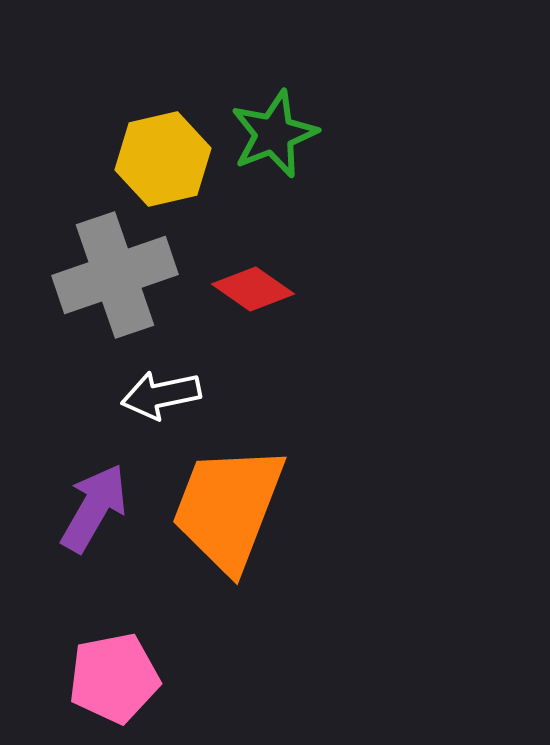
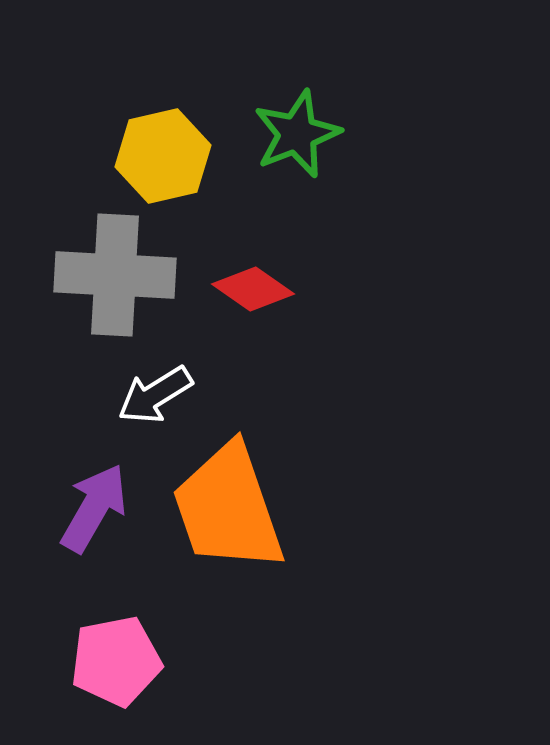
green star: moved 23 px right
yellow hexagon: moved 3 px up
gray cross: rotated 22 degrees clockwise
white arrow: moved 6 px left; rotated 20 degrees counterclockwise
orange trapezoid: rotated 40 degrees counterclockwise
pink pentagon: moved 2 px right, 17 px up
